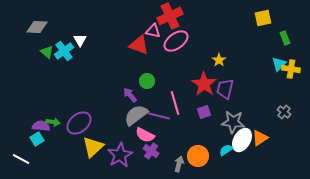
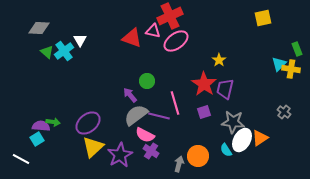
gray diamond: moved 2 px right, 1 px down
green rectangle: moved 12 px right, 11 px down
red triangle: moved 7 px left, 7 px up
purple ellipse: moved 9 px right
cyan semicircle: rotated 88 degrees counterclockwise
